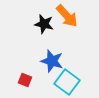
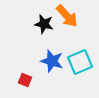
cyan square: moved 13 px right, 20 px up; rotated 30 degrees clockwise
